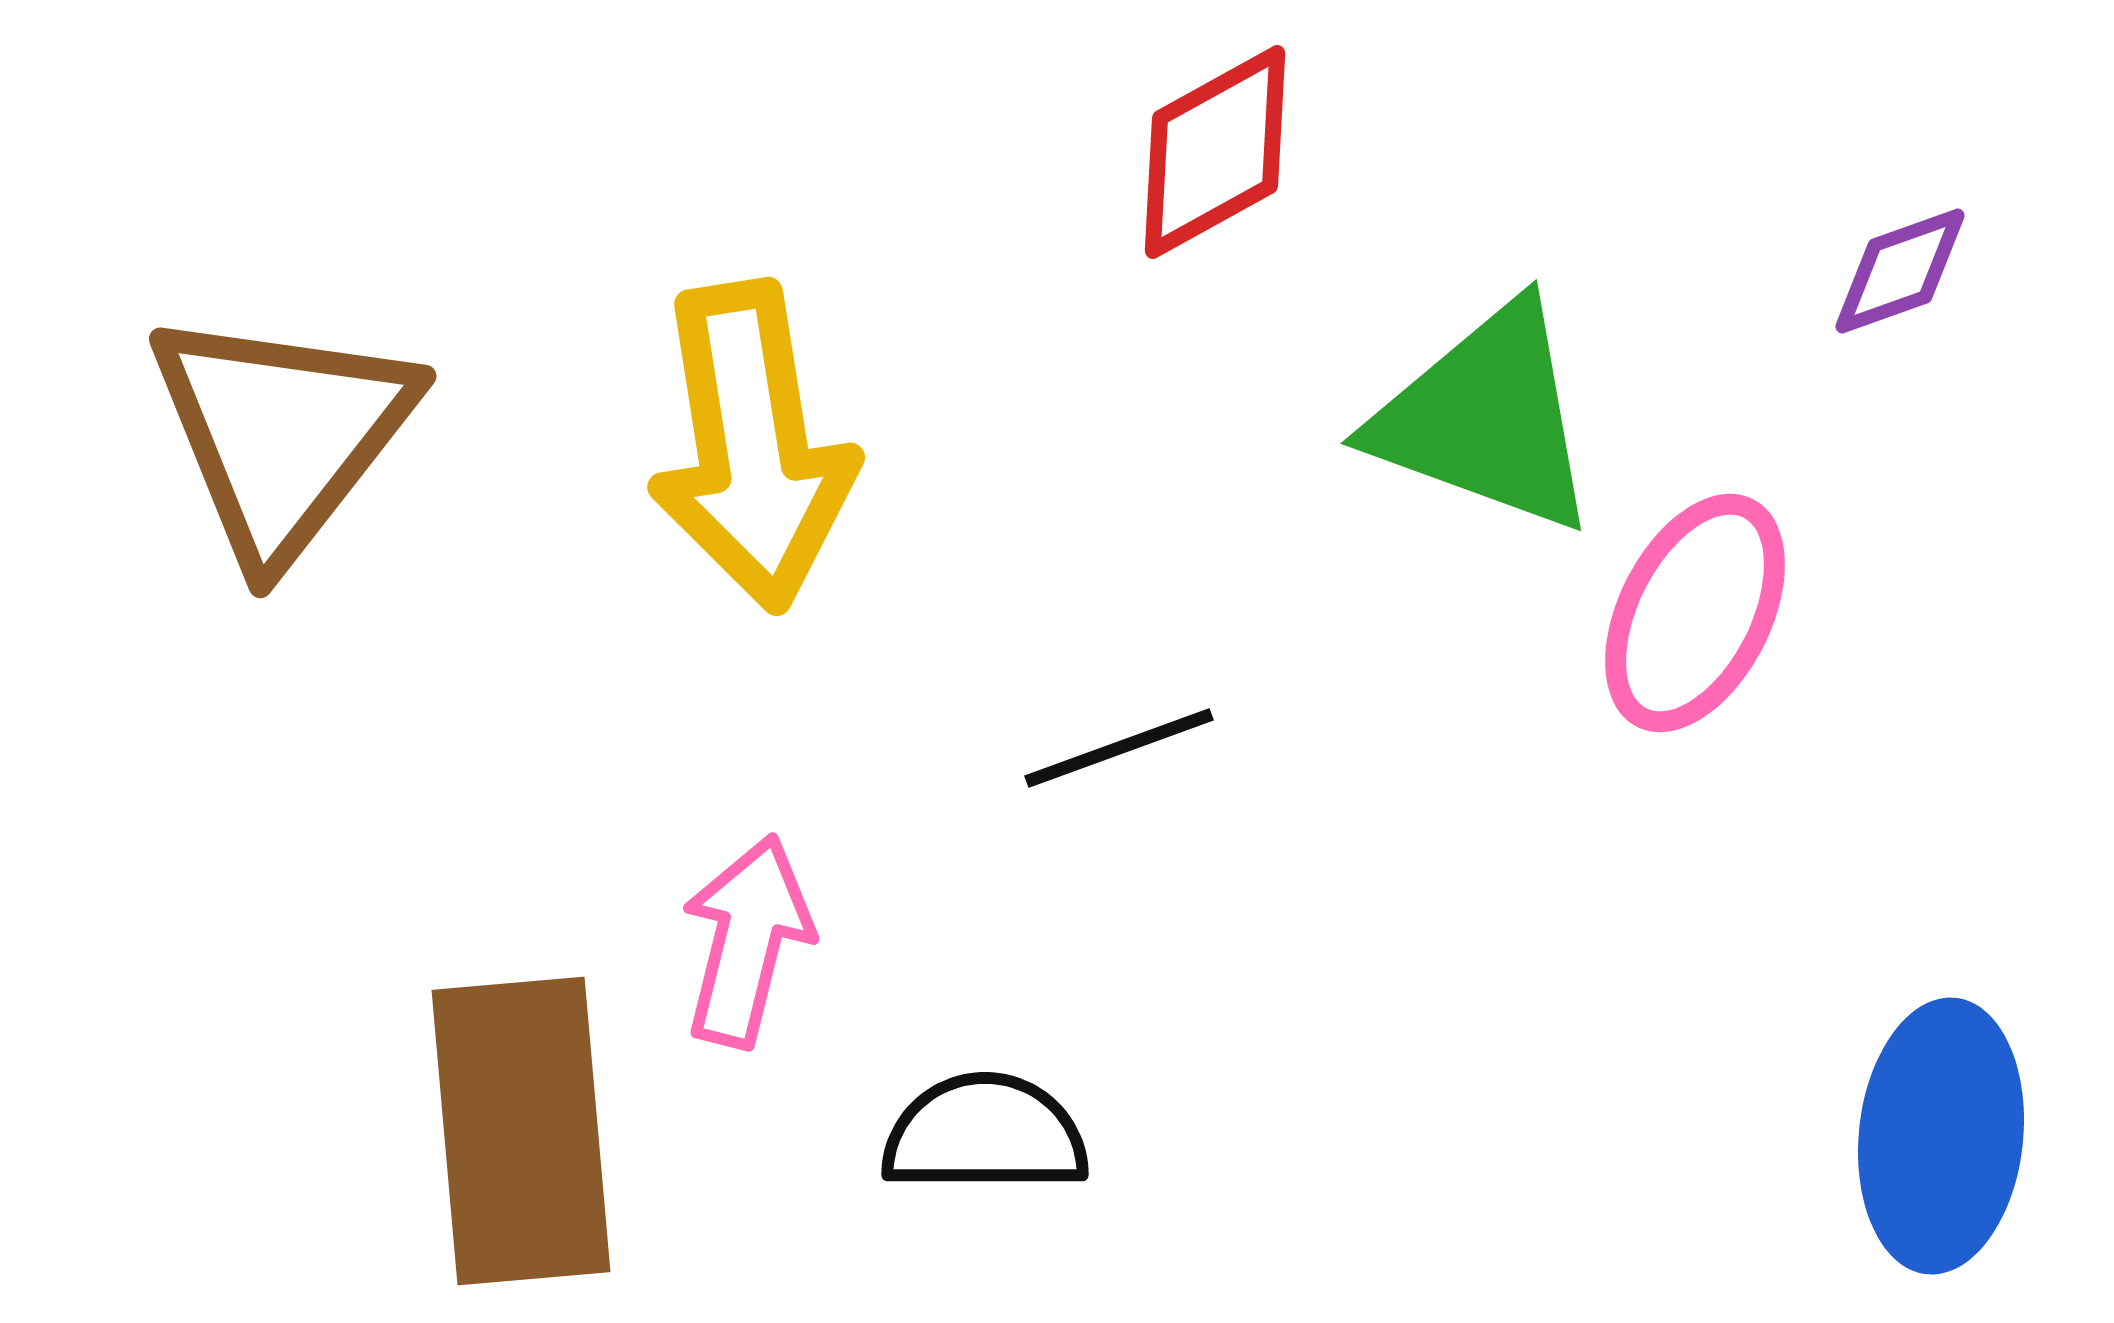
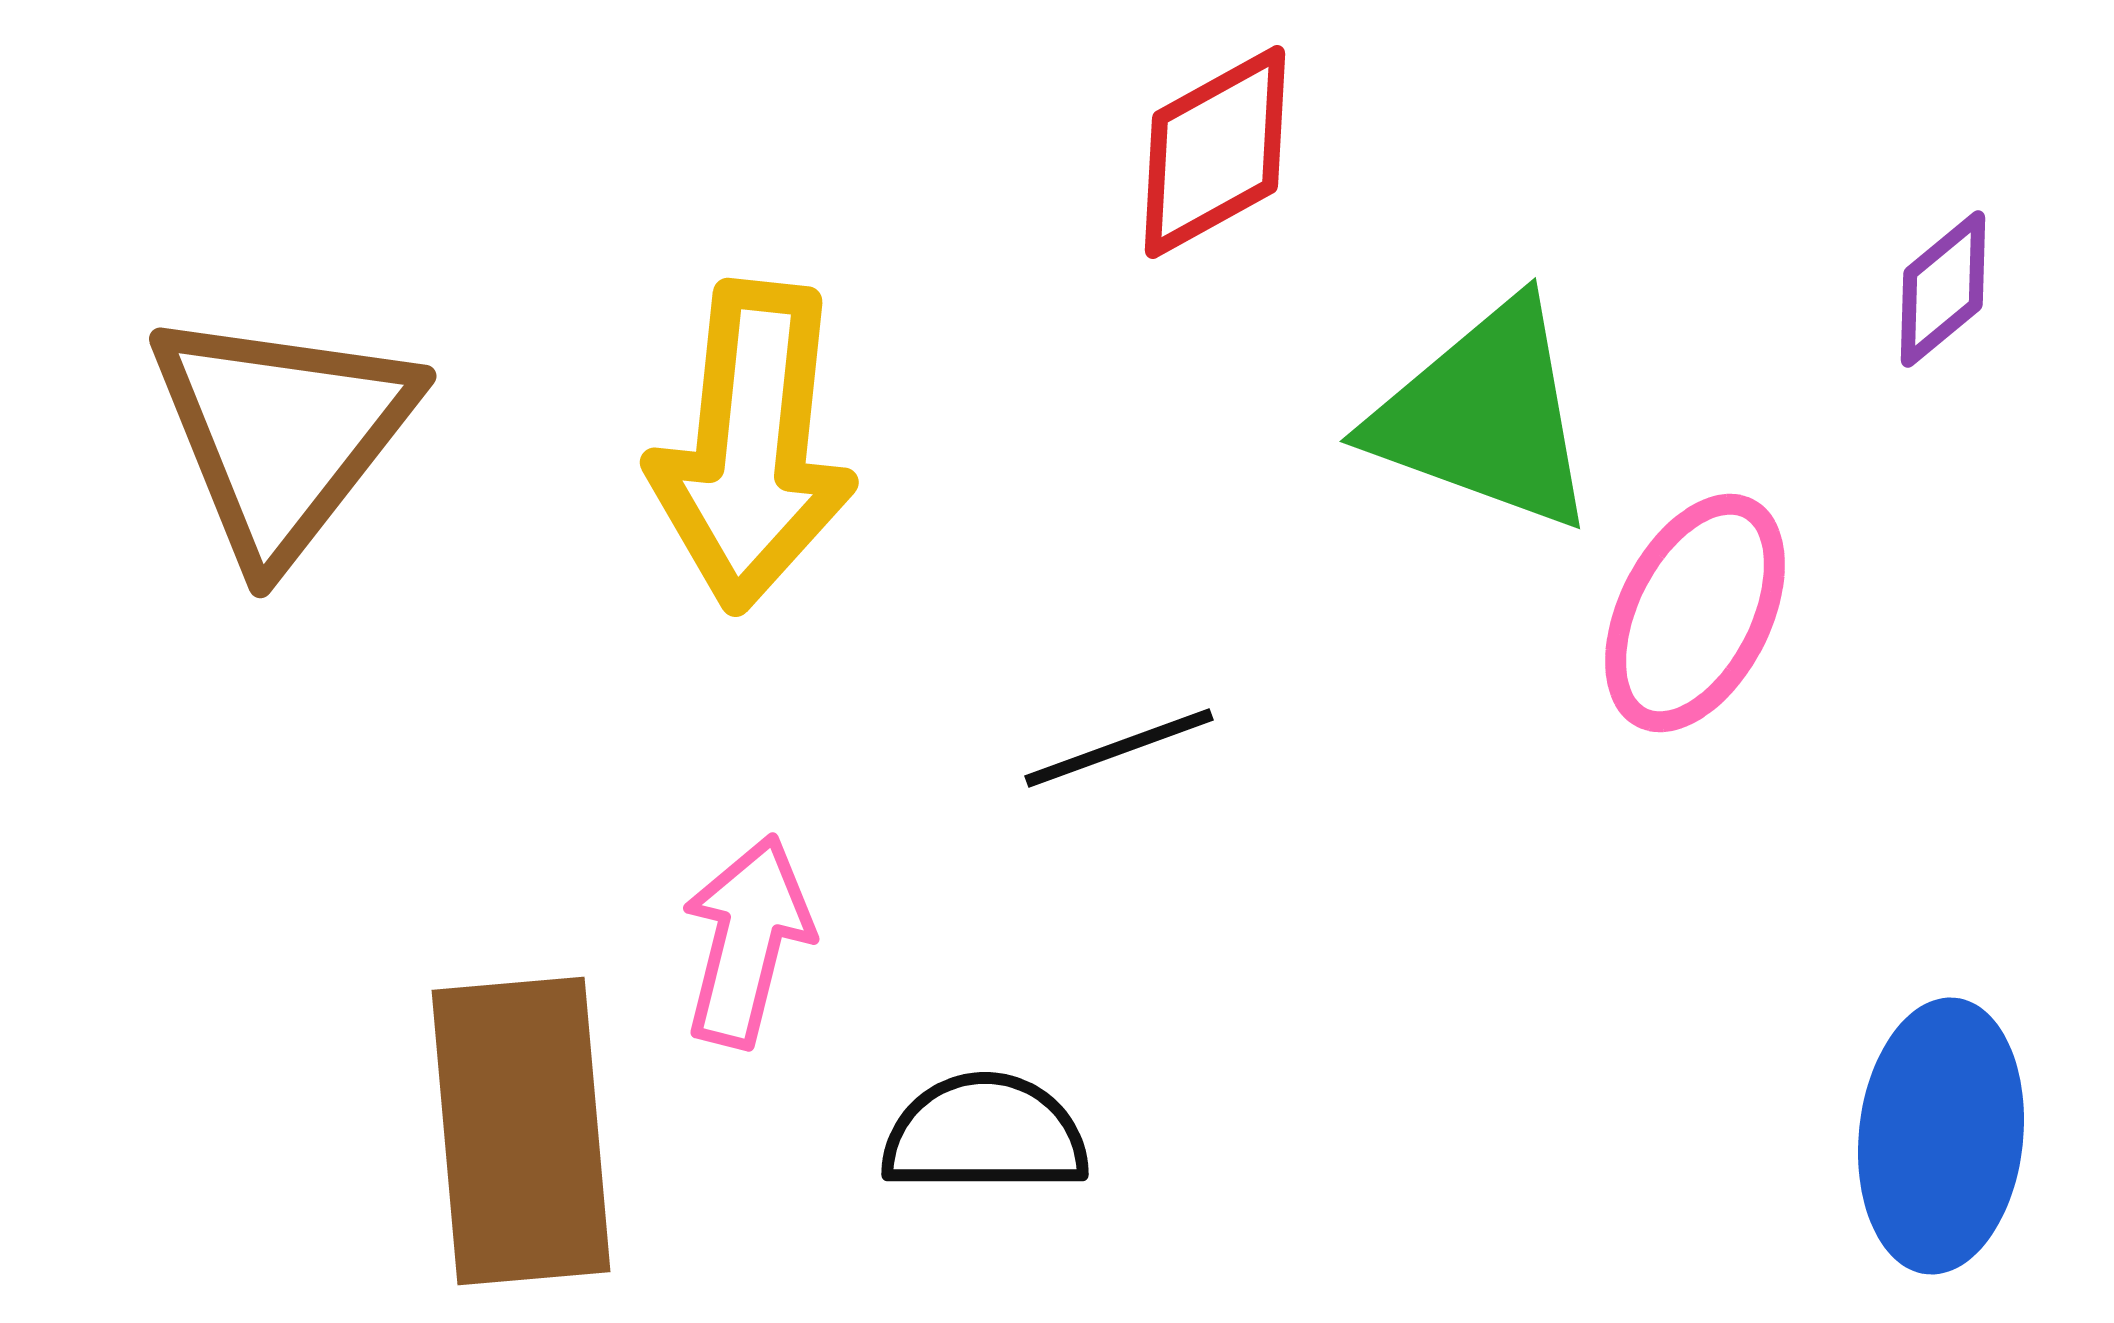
purple diamond: moved 43 px right, 18 px down; rotated 20 degrees counterclockwise
green triangle: moved 1 px left, 2 px up
yellow arrow: rotated 15 degrees clockwise
